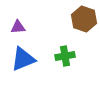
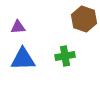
blue triangle: rotated 20 degrees clockwise
